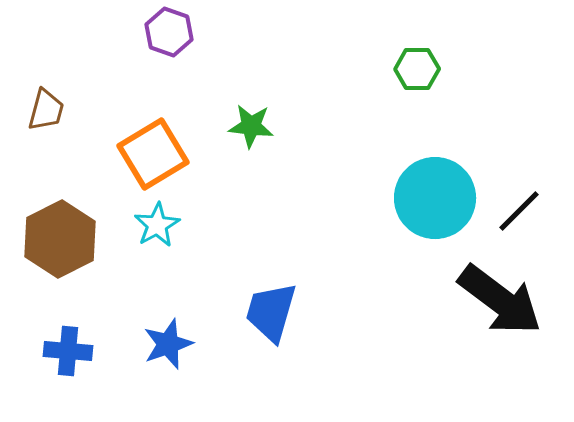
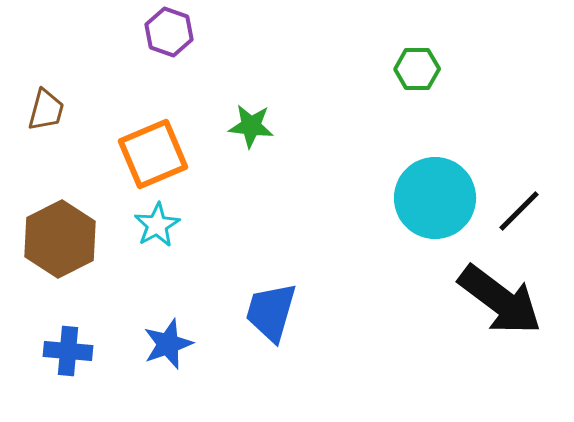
orange square: rotated 8 degrees clockwise
